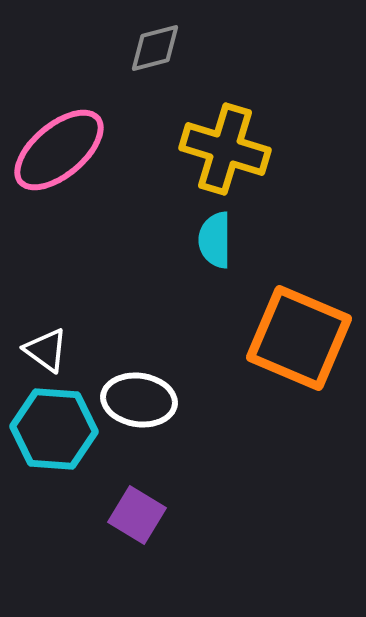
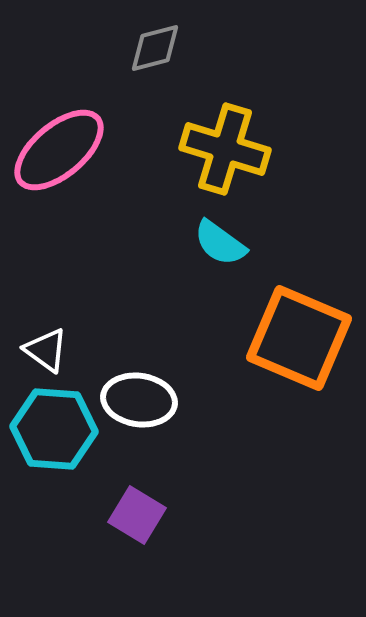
cyan semicircle: moved 5 px right, 3 px down; rotated 54 degrees counterclockwise
